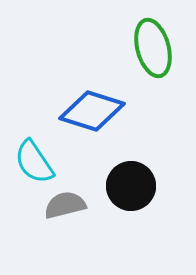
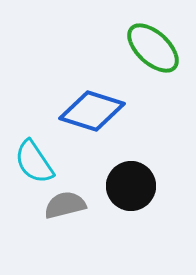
green ellipse: rotated 32 degrees counterclockwise
